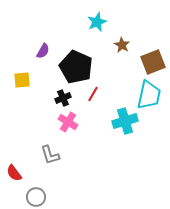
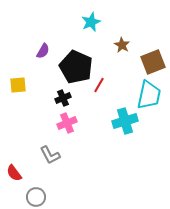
cyan star: moved 6 px left
yellow square: moved 4 px left, 5 px down
red line: moved 6 px right, 9 px up
pink cross: moved 1 px left, 1 px down; rotated 36 degrees clockwise
gray L-shape: rotated 10 degrees counterclockwise
